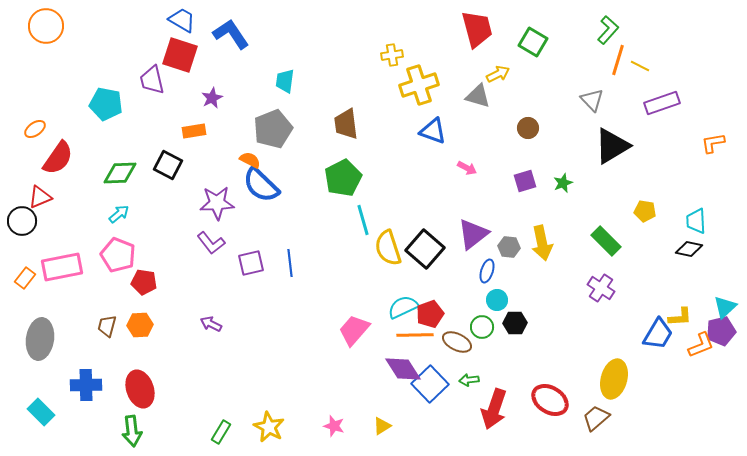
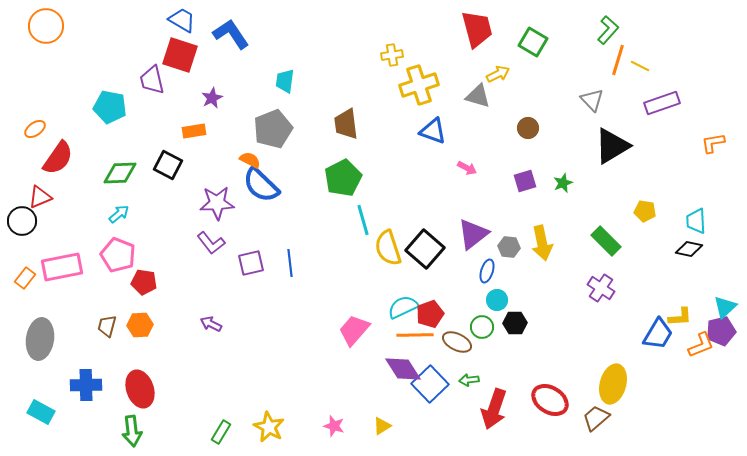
cyan pentagon at (106, 104): moved 4 px right, 3 px down
yellow ellipse at (614, 379): moved 1 px left, 5 px down
cyan rectangle at (41, 412): rotated 16 degrees counterclockwise
